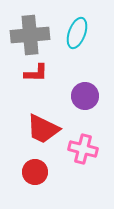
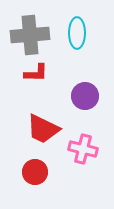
cyan ellipse: rotated 20 degrees counterclockwise
